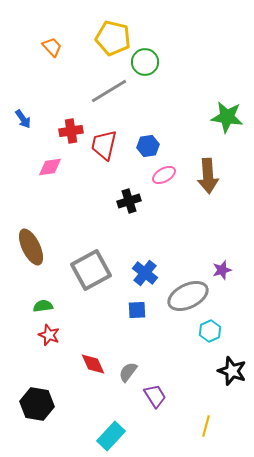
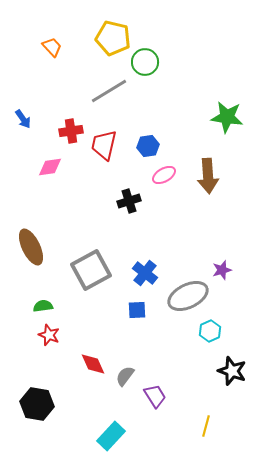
gray semicircle: moved 3 px left, 4 px down
